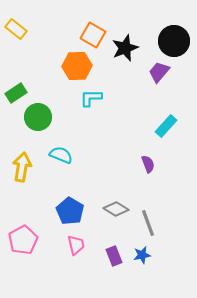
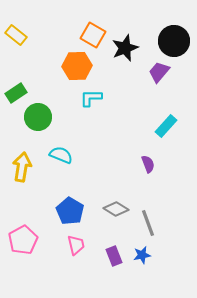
yellow rectangle: moved 6 px down
